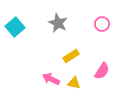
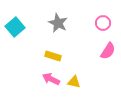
pink circle: moved 1 px right, 1 px up
yellow rectangle: moved 18 px left; rotated 49 degrees clockwise
pink semicircle: moved 6 px right, 20 px up
yellow triangle: moved 1 px up
